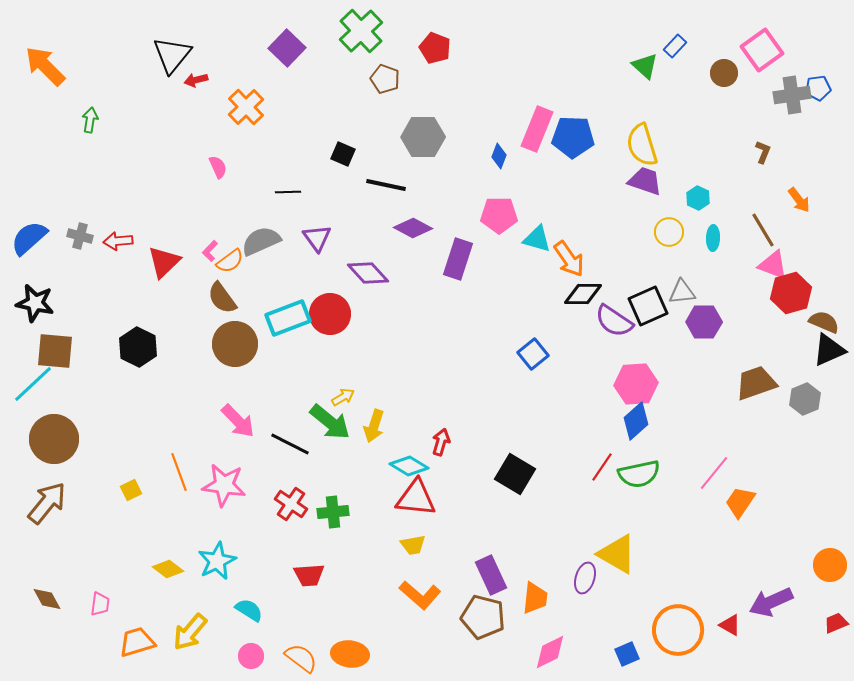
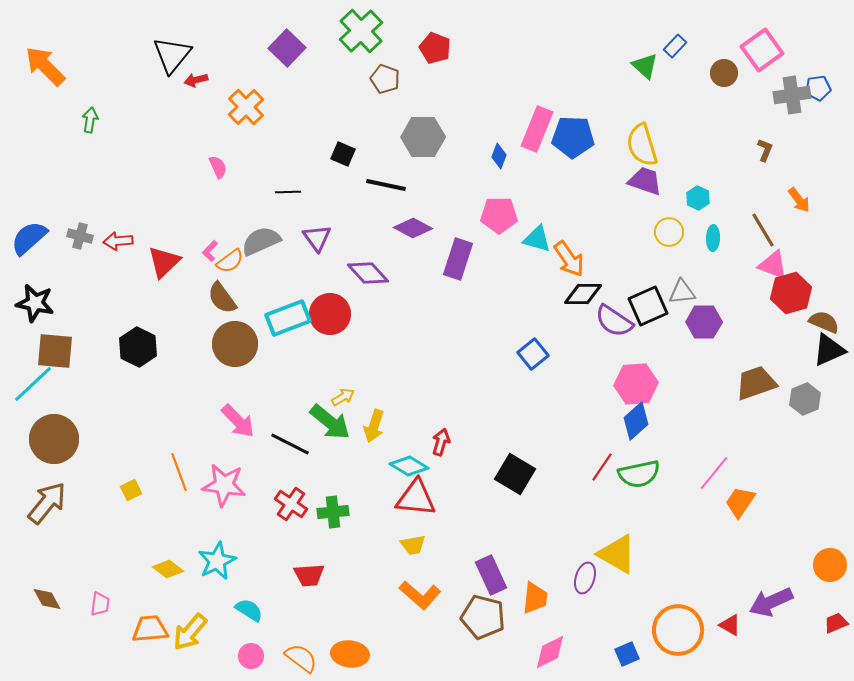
brown L-shape at (763, 152): moved 2 px right, 2 px up
orange trapezoid at (137, 642): moved 13 px right, 13 px up; rotated 12 degrees clockwise
